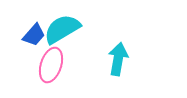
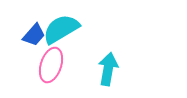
cyan semicircle: moved 1 px left
cyan arrow: moved 10 px left, 10 px down
